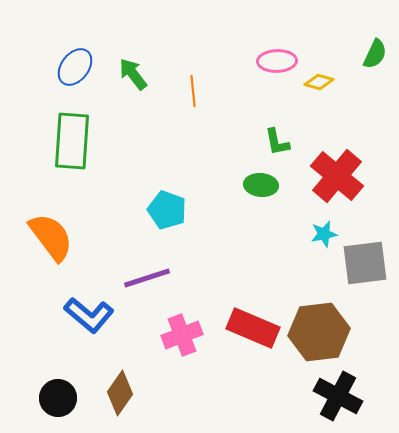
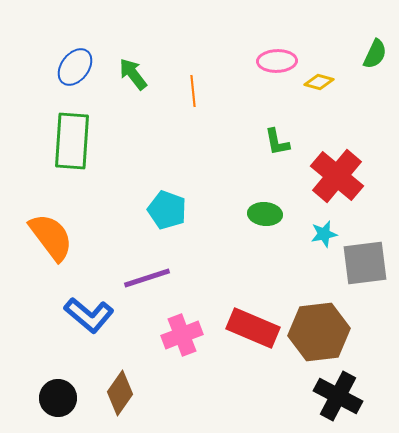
green ellipse: moved 4 px right, 29 px down
